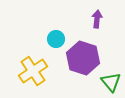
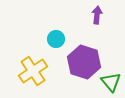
purple arrow: moved 4 px up
purple hexagon: moved 1 px right, 4 px down
